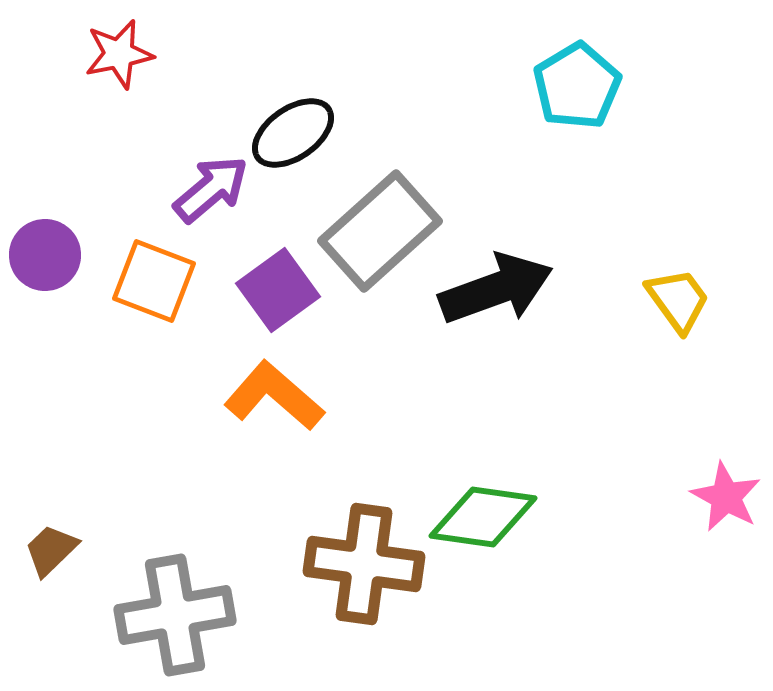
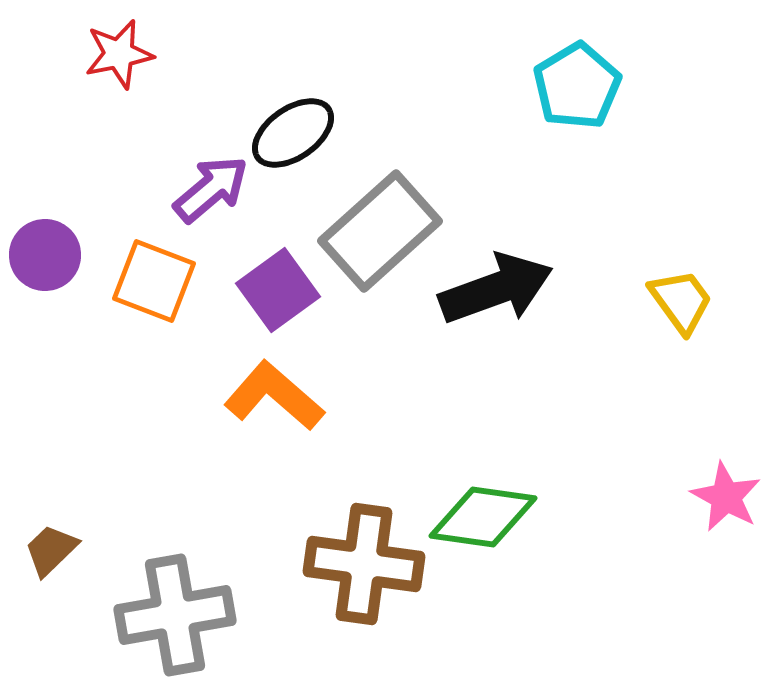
yellow trapezoid: moved 3 px right, 1 px down
